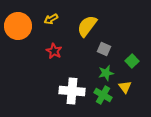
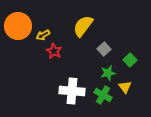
yellow arrow: moved 8 px left, 16 px down
yellow semicircle: moved 4 px left
gray square: rotated 24 degrees clockwise
green square: moved 2 px left, 1 px up
green star: moved 2 px right
